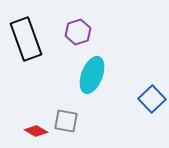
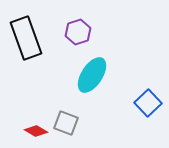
black rectangle: moved 1 px up
cyan ellipse: rotated 12 degrees clockwise
blue square: moved 4 px left, 4 px down
gray square: moved 2 px down; rotated 10 degrees clockwise
